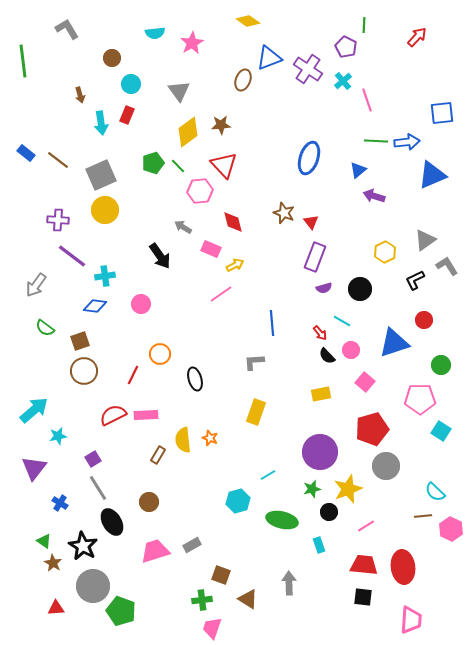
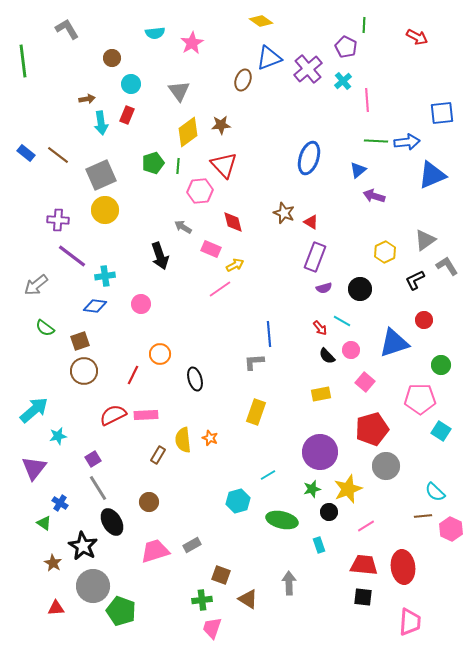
yellow diamond at (248, 21): moved 13 px right
red arrow at (417, 37): rotated 75 degrees clockwise
purple cross at (308, 69): rotated 16 degrees clockwise
brown arrow at (80, 95): moved 7 px right, 4 px down; rotated 84 degrees counterclockwise
pink line at (367, 100): rotated 15 degrees clockwise
brown line at (58, 160): moved 5 px up
green line at (178, 166): rotated 49 degrees clockwise
red triangle at (311, 222): rotated 21 degrees counterclockwise
black arrow at (160, 256): rotated 16 degrees clockwise
gray arrow at (36, 285): rotated 15 degrees clockwise
pink line at (221, 294): moved 1 px left, 5 px up
blue line at (272, 323): moved 3 px left, 11 px down
red arrow at (320, 333): moved 5 px up
green triangle at (44, 541): moved 18 px up
pink trapezoid at (411, 620): moved 1 px left, 2 px down
